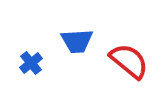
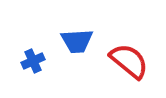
blue cross: moved 2 px right, 2 px up; rotated 15 degrees clockwise
